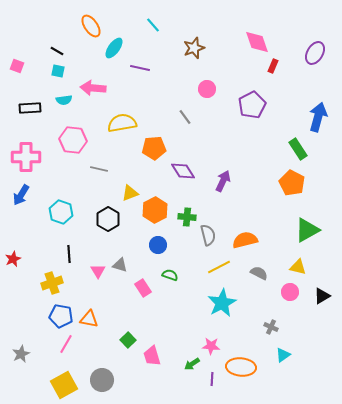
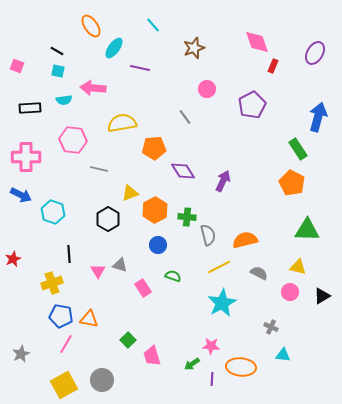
blue arrow at (21, 195): rotated 95 degrees counterclockwise
cyan hexagon at (61, 212): moved 8 px left
green triangle at (307, 230): rotated 32 degrees clockwise
green semicircle at (170, 275): moved 3 px right, 1 px down
cyan triangle at (283, 355): rotated 42 degrees clockwise
